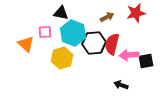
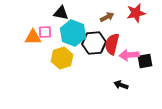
orange triangle: moved 7 px right, 7 px up; rotated 42 degrees counterclockwise
black square: moved 1 px left
